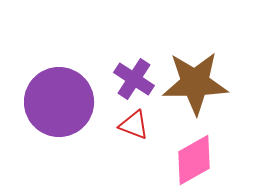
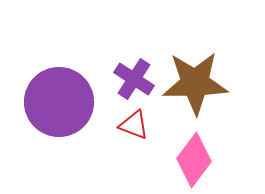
pink diamond: rotated 24 degrees counterclockwise
